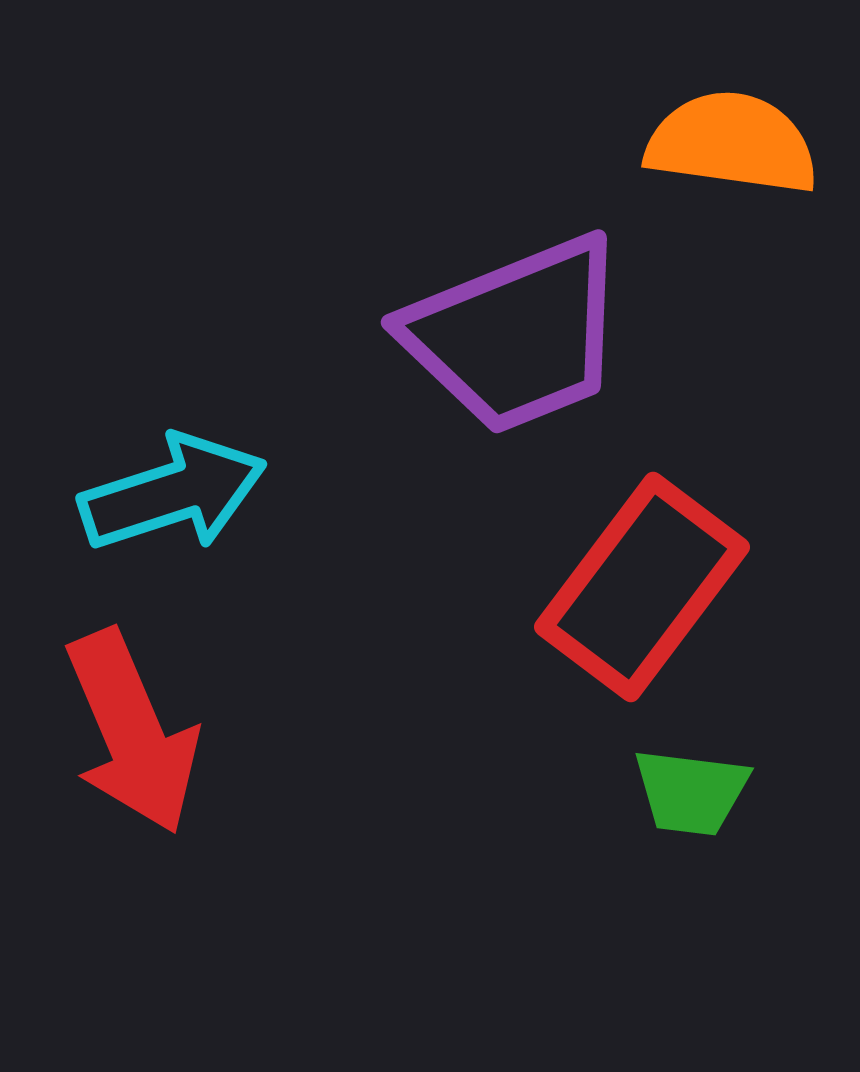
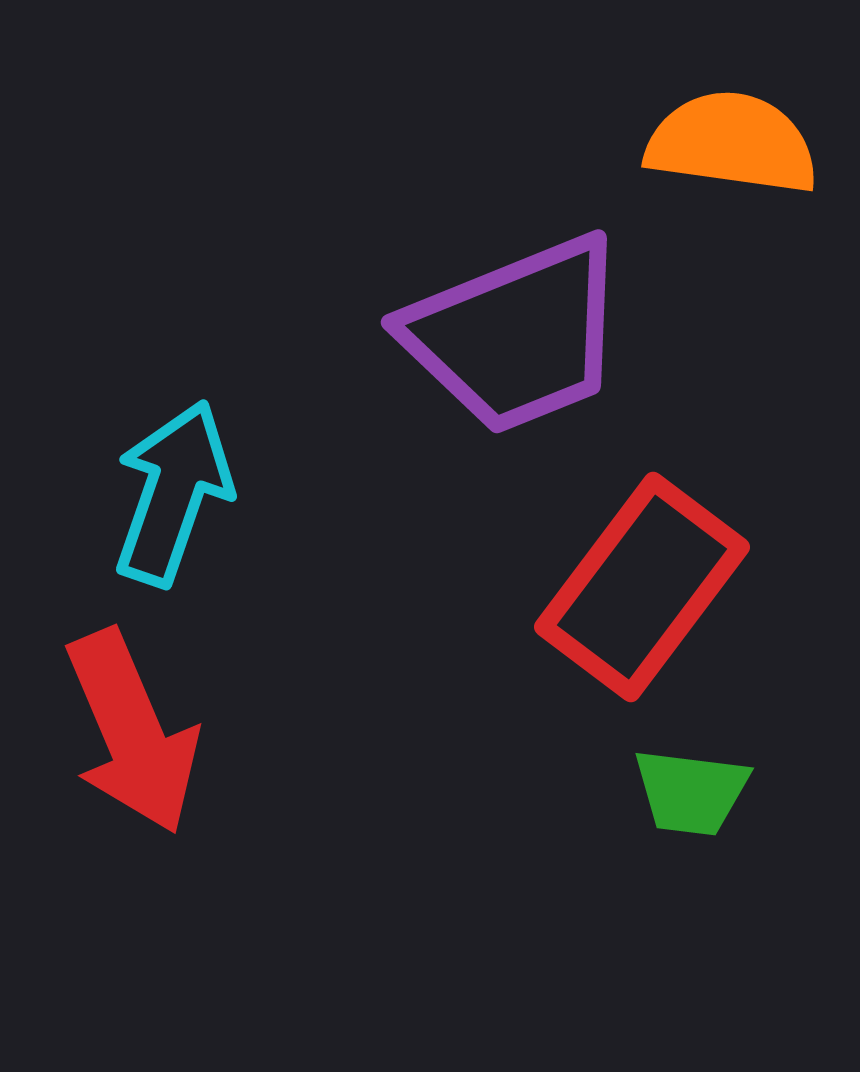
cyan arrow: rotated 53 degrees counterclockwise
